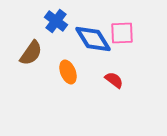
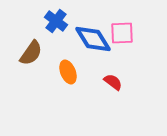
red semicircle: moved 1 px left, 2 px down
